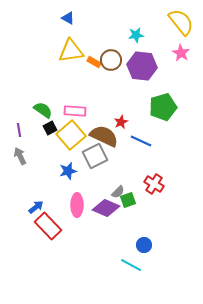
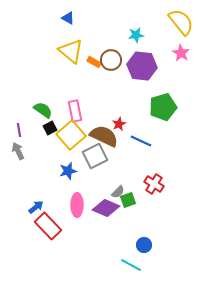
yellow triangle: rotated 48 degrees clockwise
pink rectangle: rotated 75 degrees clockwise
red star: moved 2 px left, 2 px down
gray arrow: moved 2 px left, 5 px up
